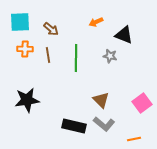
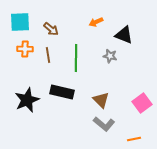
black star: rotated 15 degrees counterclockwise
black rectangle: moved 12 px left, 34 px up
